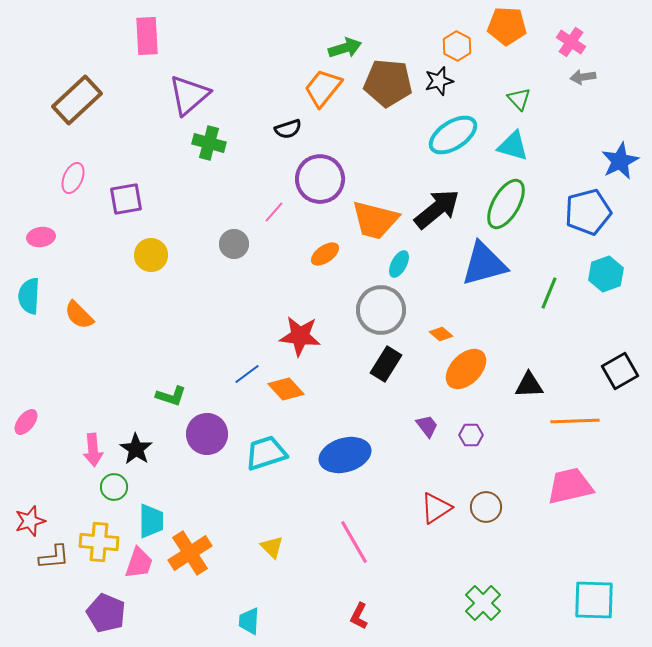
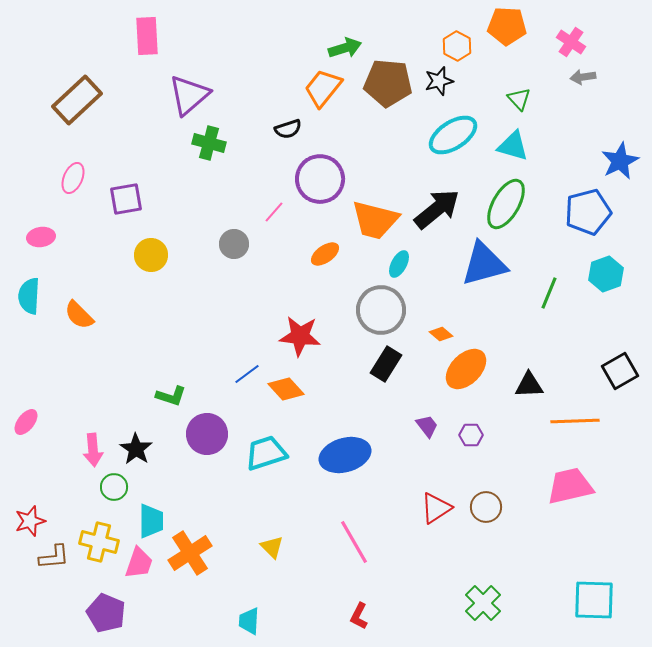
yellow cross at (99, 542): rotated 9 degrees clockwise
